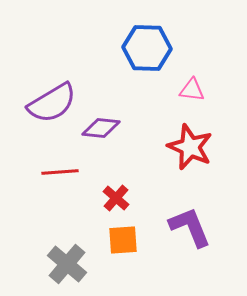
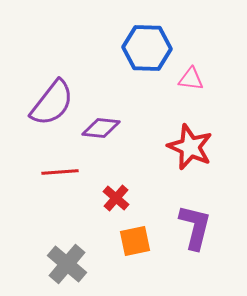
pink triangle: moved 1 px left, 11 px up
purple semicircle: rotated 21 degrees counterclockwise
purple L-shape: moved 5 px right; rotated 36 degrees clockwise
orange square: moved 12 px right, 1 px down; rotated 8 degrees counterclockwise
